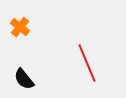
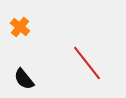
red line: rotated 15 degrees counterclockwise
